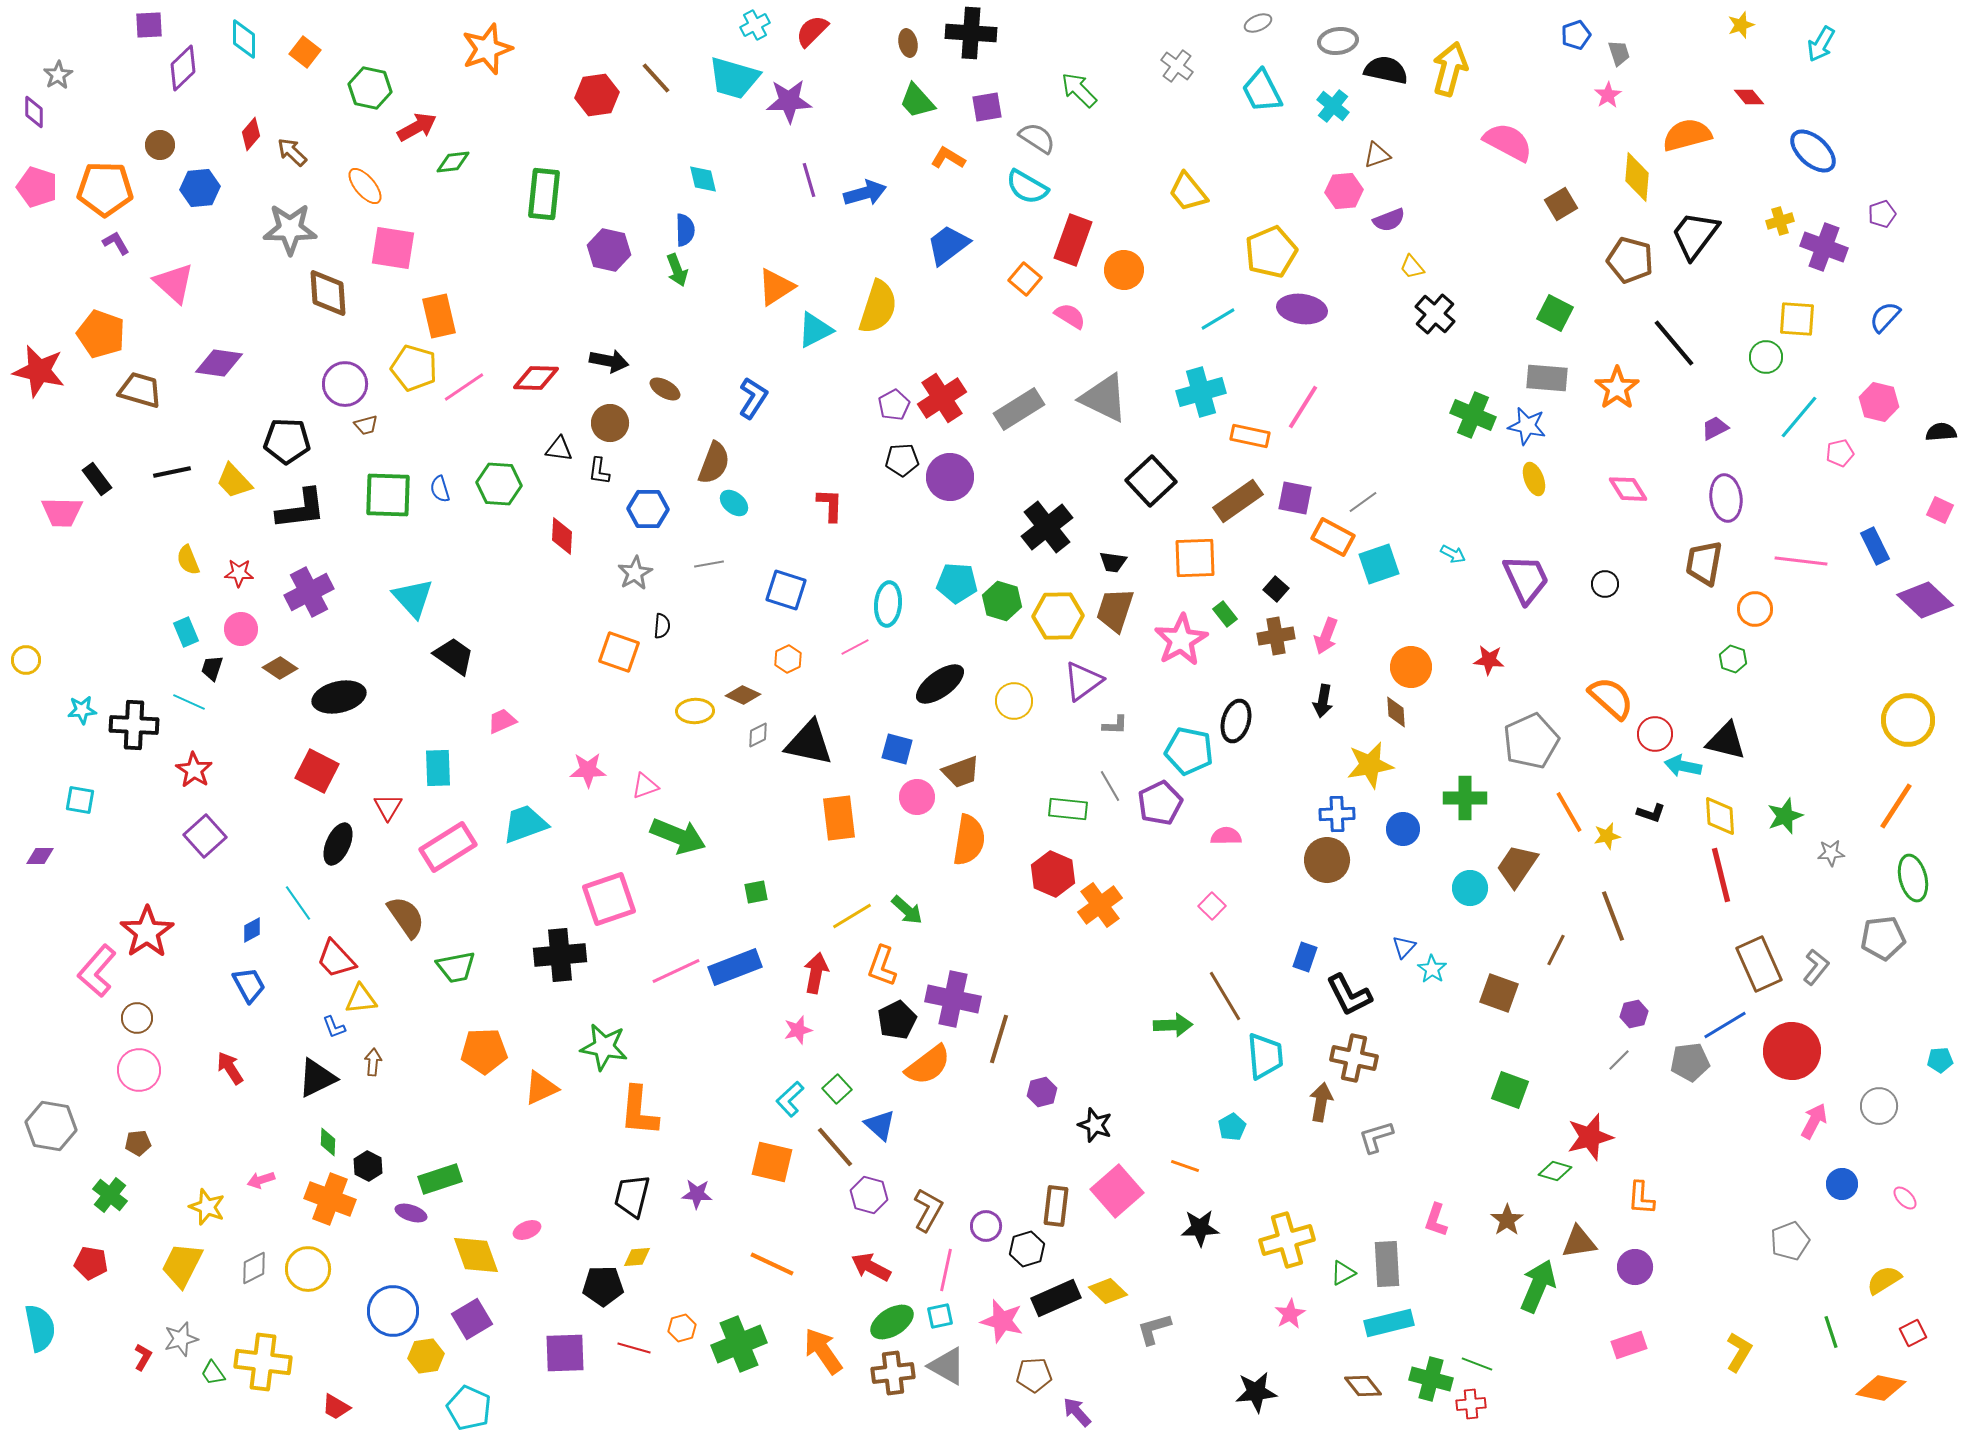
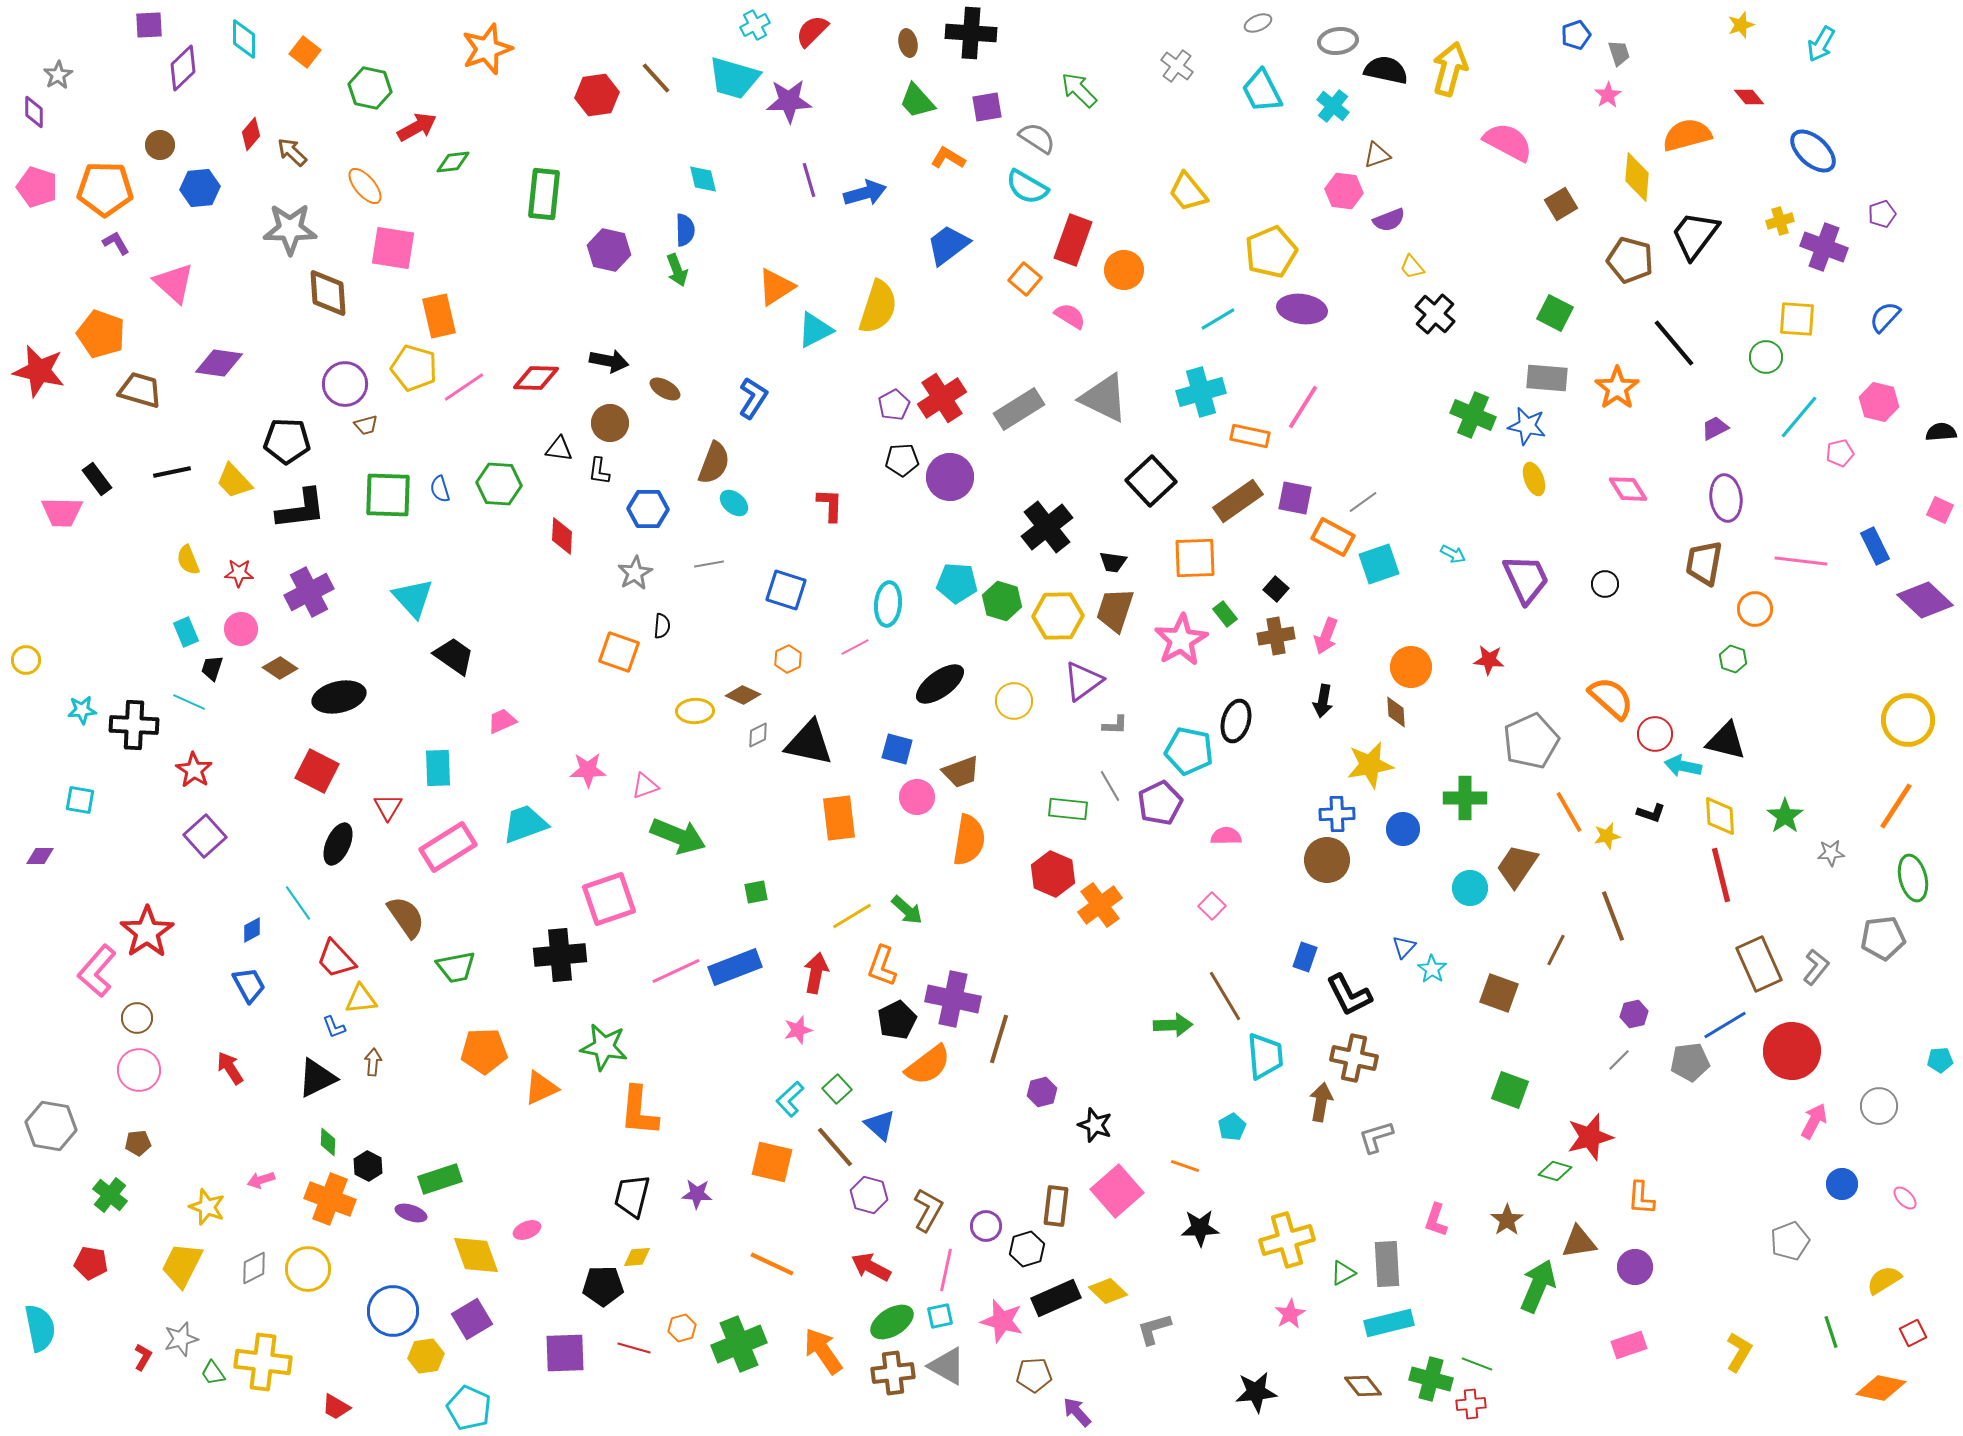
pink hexagon at (1344, 191): rotated 12 degrees clockwise
green star at (1785, 816): rotated 15 degrees counterclockwise
